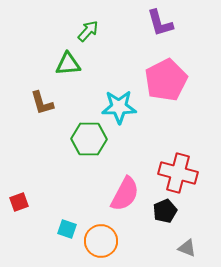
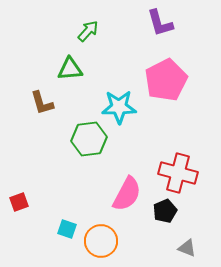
green triangle: moved 2 px right, 5 px down
green hexagon: rotated 8 degrees counterclockwise
pink semicircle: moved 2 px right
